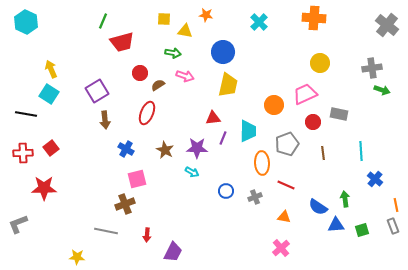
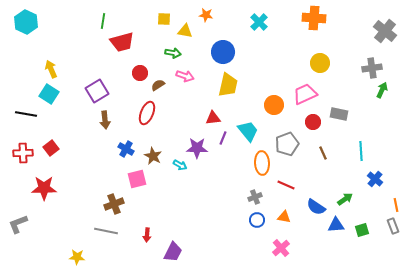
green line at (103, 21): rotated 14 degrees counterclockwise
gray cross at (387, 25): moved 2 px left, 6 px down
green arrow at (382, 90): rotated 84 degrees counterclockwise
cyan trapezoid at (248, 131): rotated 40 degrees counterclockwise
brown star at (165, 150): moved 12 px left, 6 px down
brown line at (323, 153): rotated 16 degrees counterclockwise
cyan arrow at (192, 172): moved 12 px left, 7 px up
blue circle at (226, 191): moved 31 px right, 29 px down
green arrow at (345, 199): rotated 63 degrees clockwise
brown cross at (125, 204): moved 11 px left
blue semicircle at (318, 207): moved 2 px left
